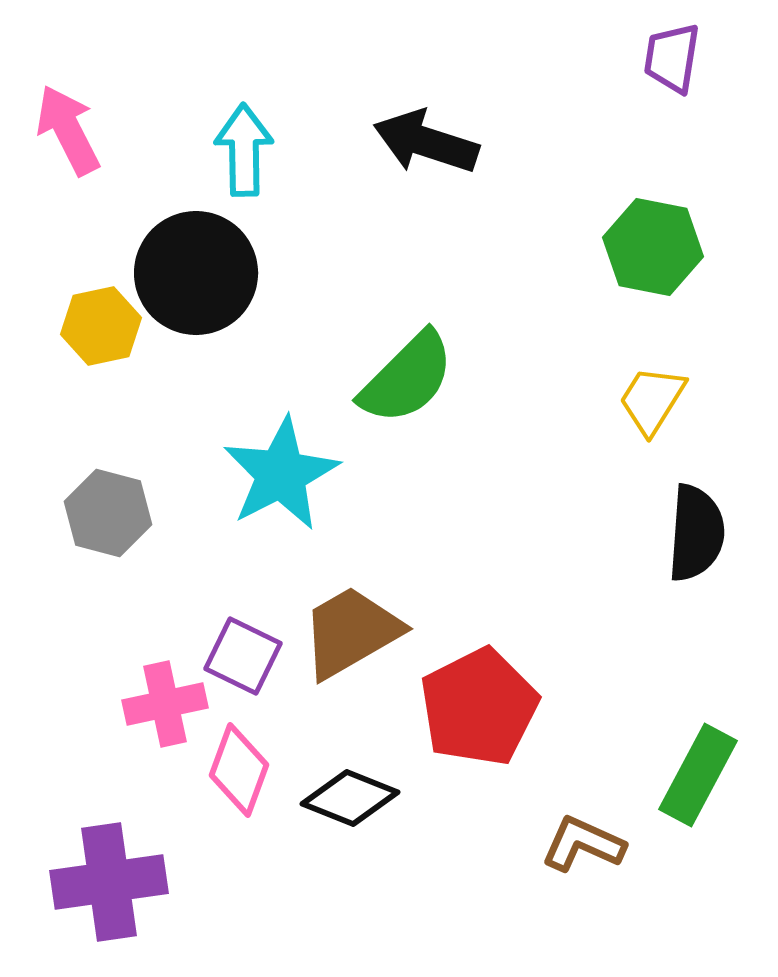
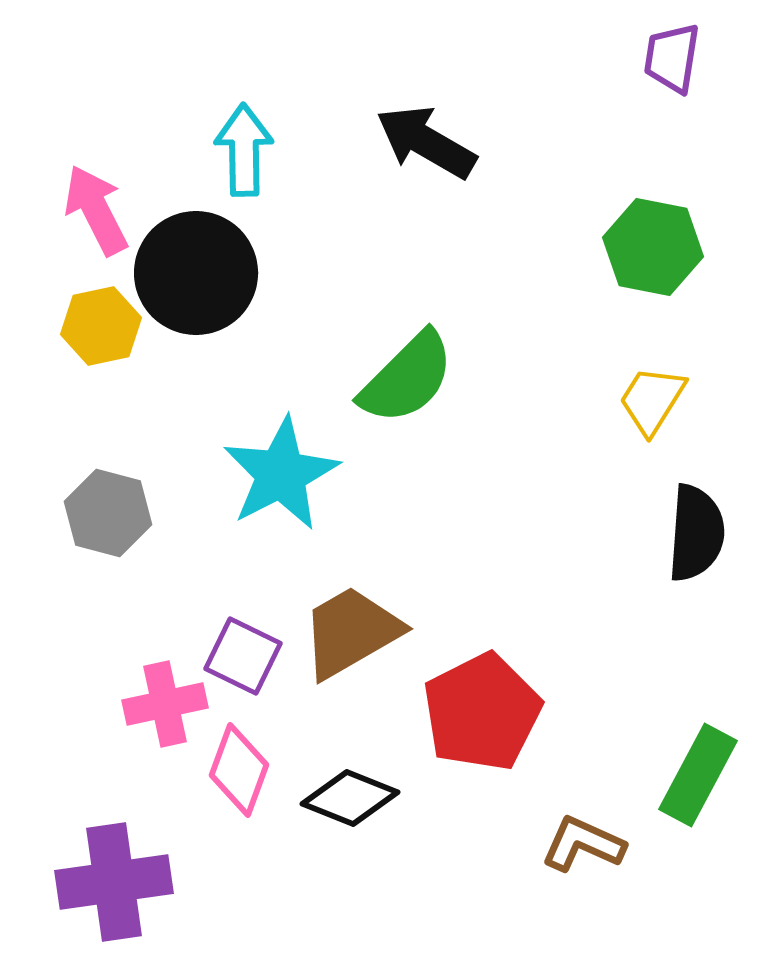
pink arrow: moved 28 px right, 80 px down
black arrow: rotated 12 degrees clockwise
red pentagon: moved 3 px right, 5 px down
purple cross: moved 5 px right
